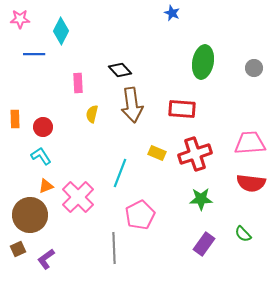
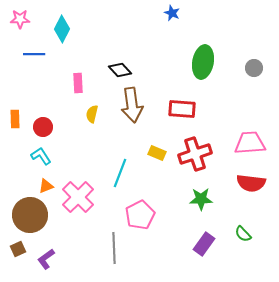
cyan diamond: moved 1 px right, 2 px up
